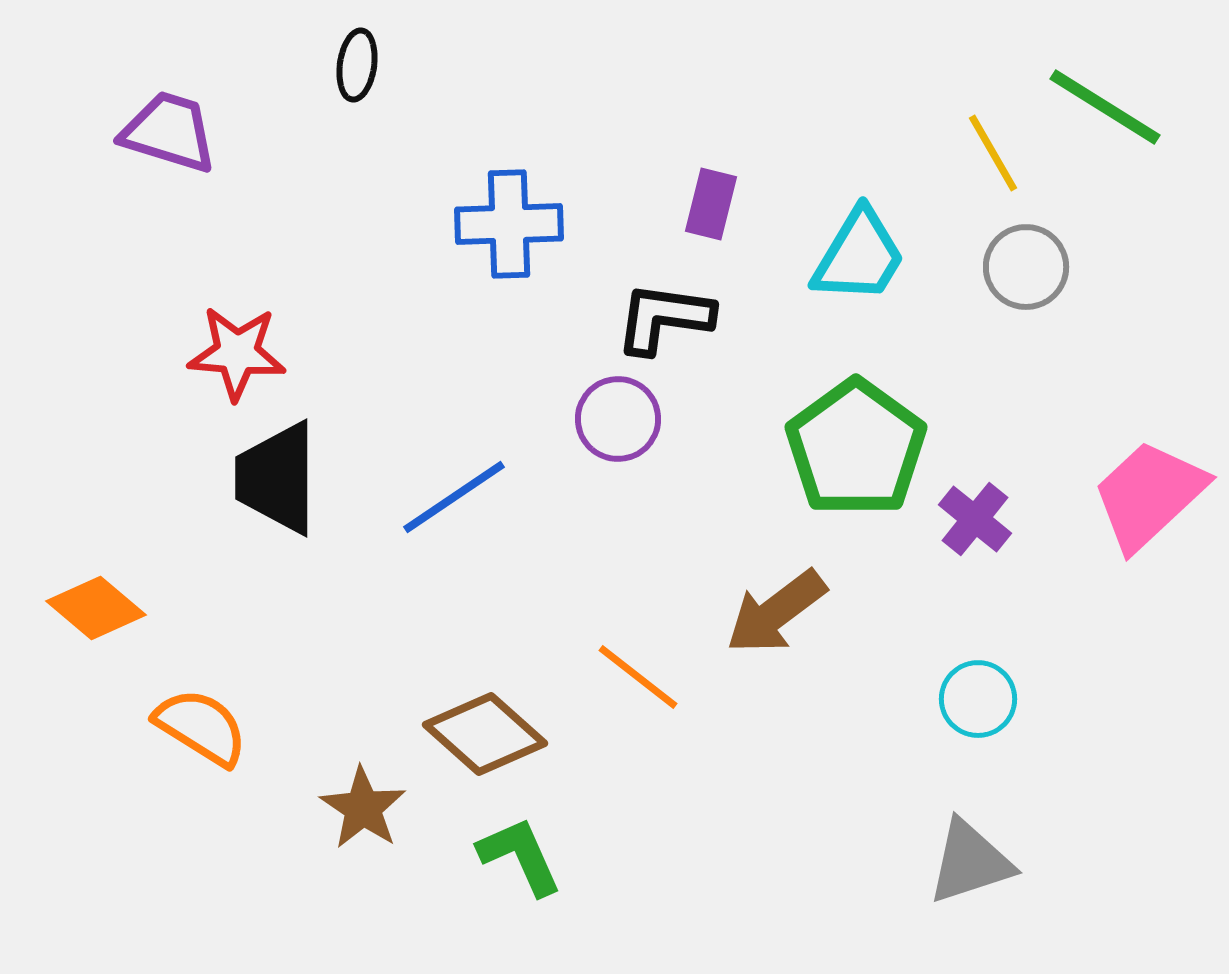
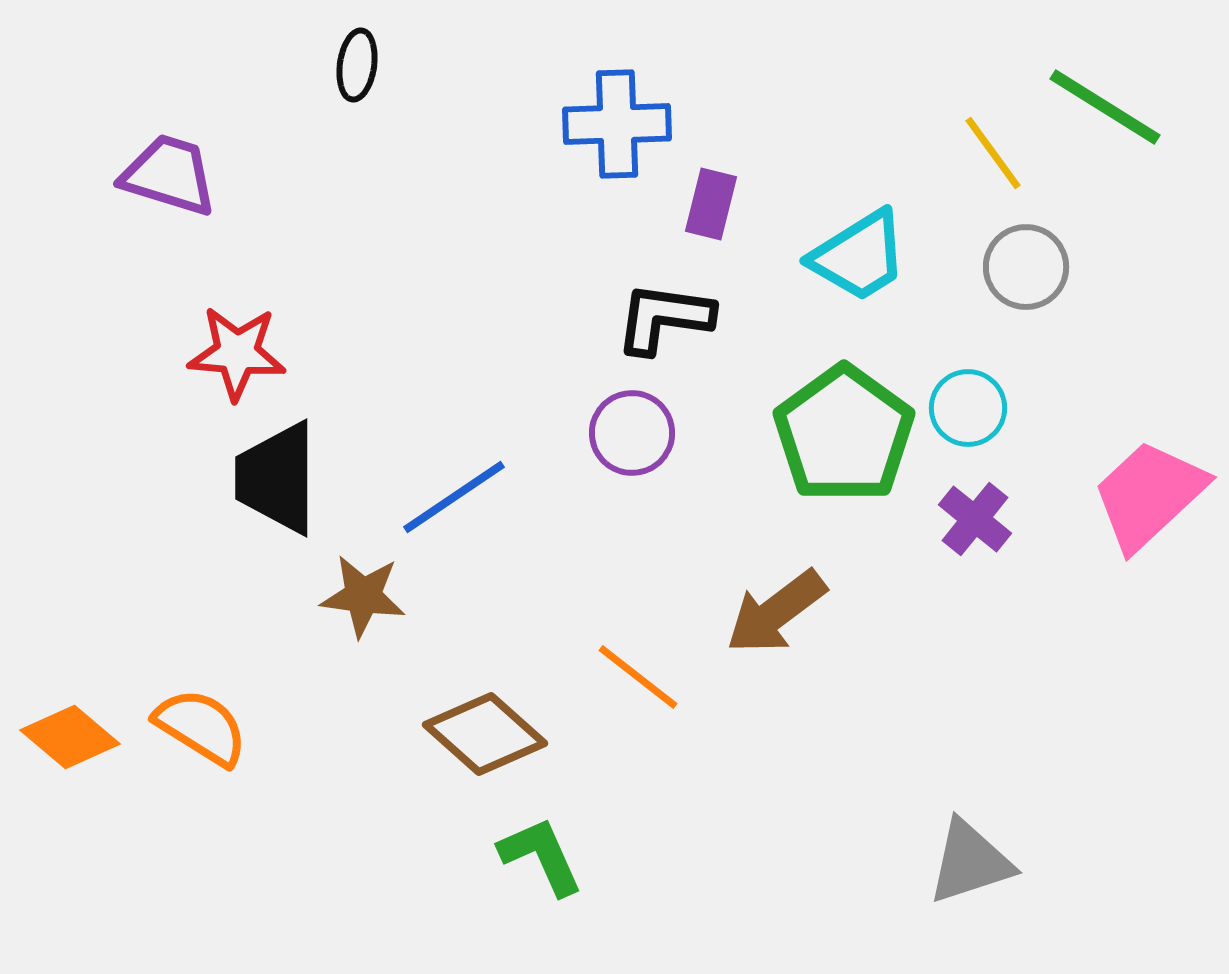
purple trapezoid: moved 43 px down
yellow line: rotated 6 degrees counterclockwise
blue cross: moved 108 px right, 100 px up
cyan trapezoid: rotated 27 degrees clockwise
purple circle: moved 14 px right, 14 px down
green pentagon: moved 12 px left, 14 px up
orange diamond: moved 26 px left, 129 px down
cyan circle: moved 10 px left, 291 px up
brown star: moved 212 px up; rotated 26 degrees counterclockwise
green L-shape: moved 21 px right
